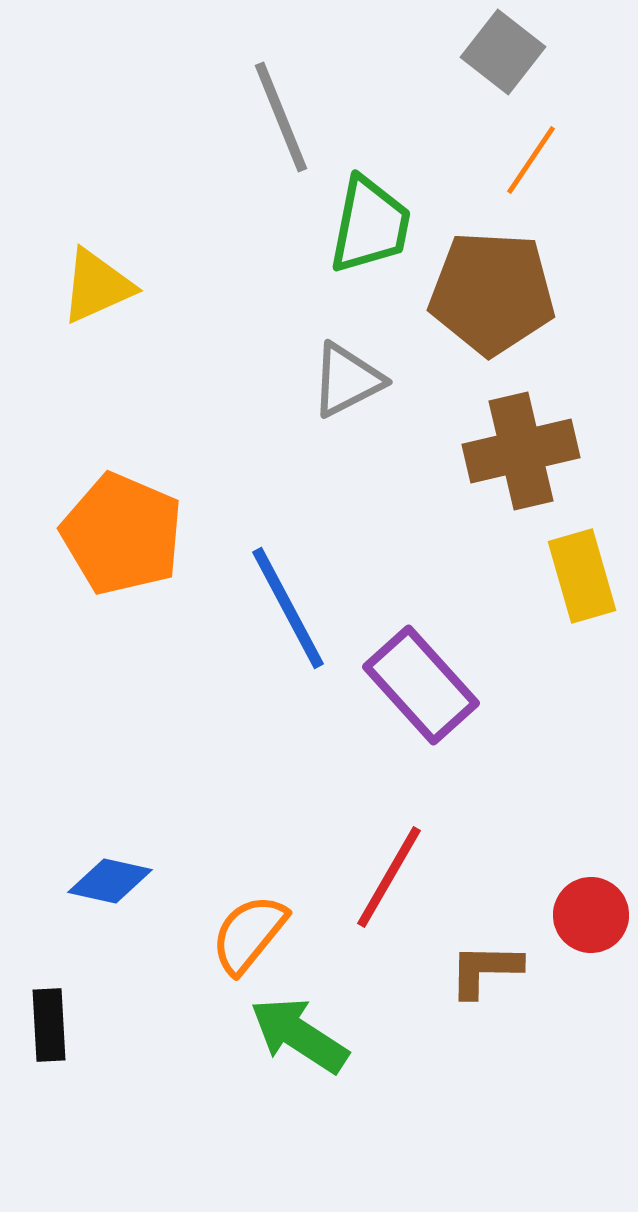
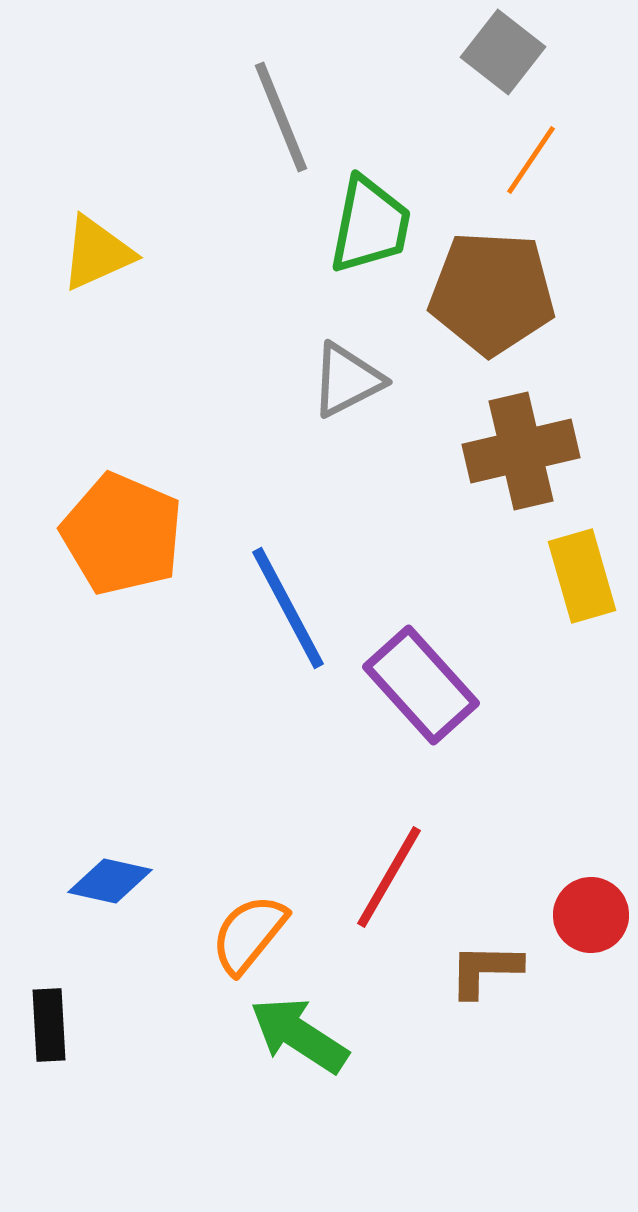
yellow triangle: moved 33 px up
